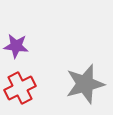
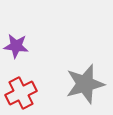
red cross: moved 1 px right, 5 px down
